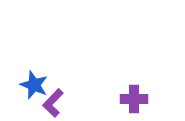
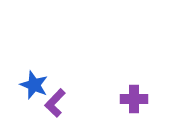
purple L-shape: moved 2 px right
